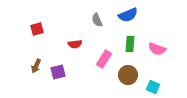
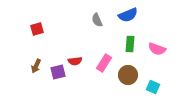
red semicircle: moved 17 px down
pink rectangle: moved 4 px down
